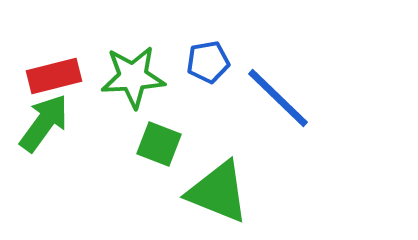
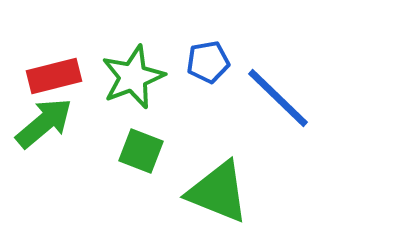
green star: rotated 18 degrees counterclockwise
green arrow: rotated 14 degrees clockwise
green square: moved 18 px left, 7 px down
